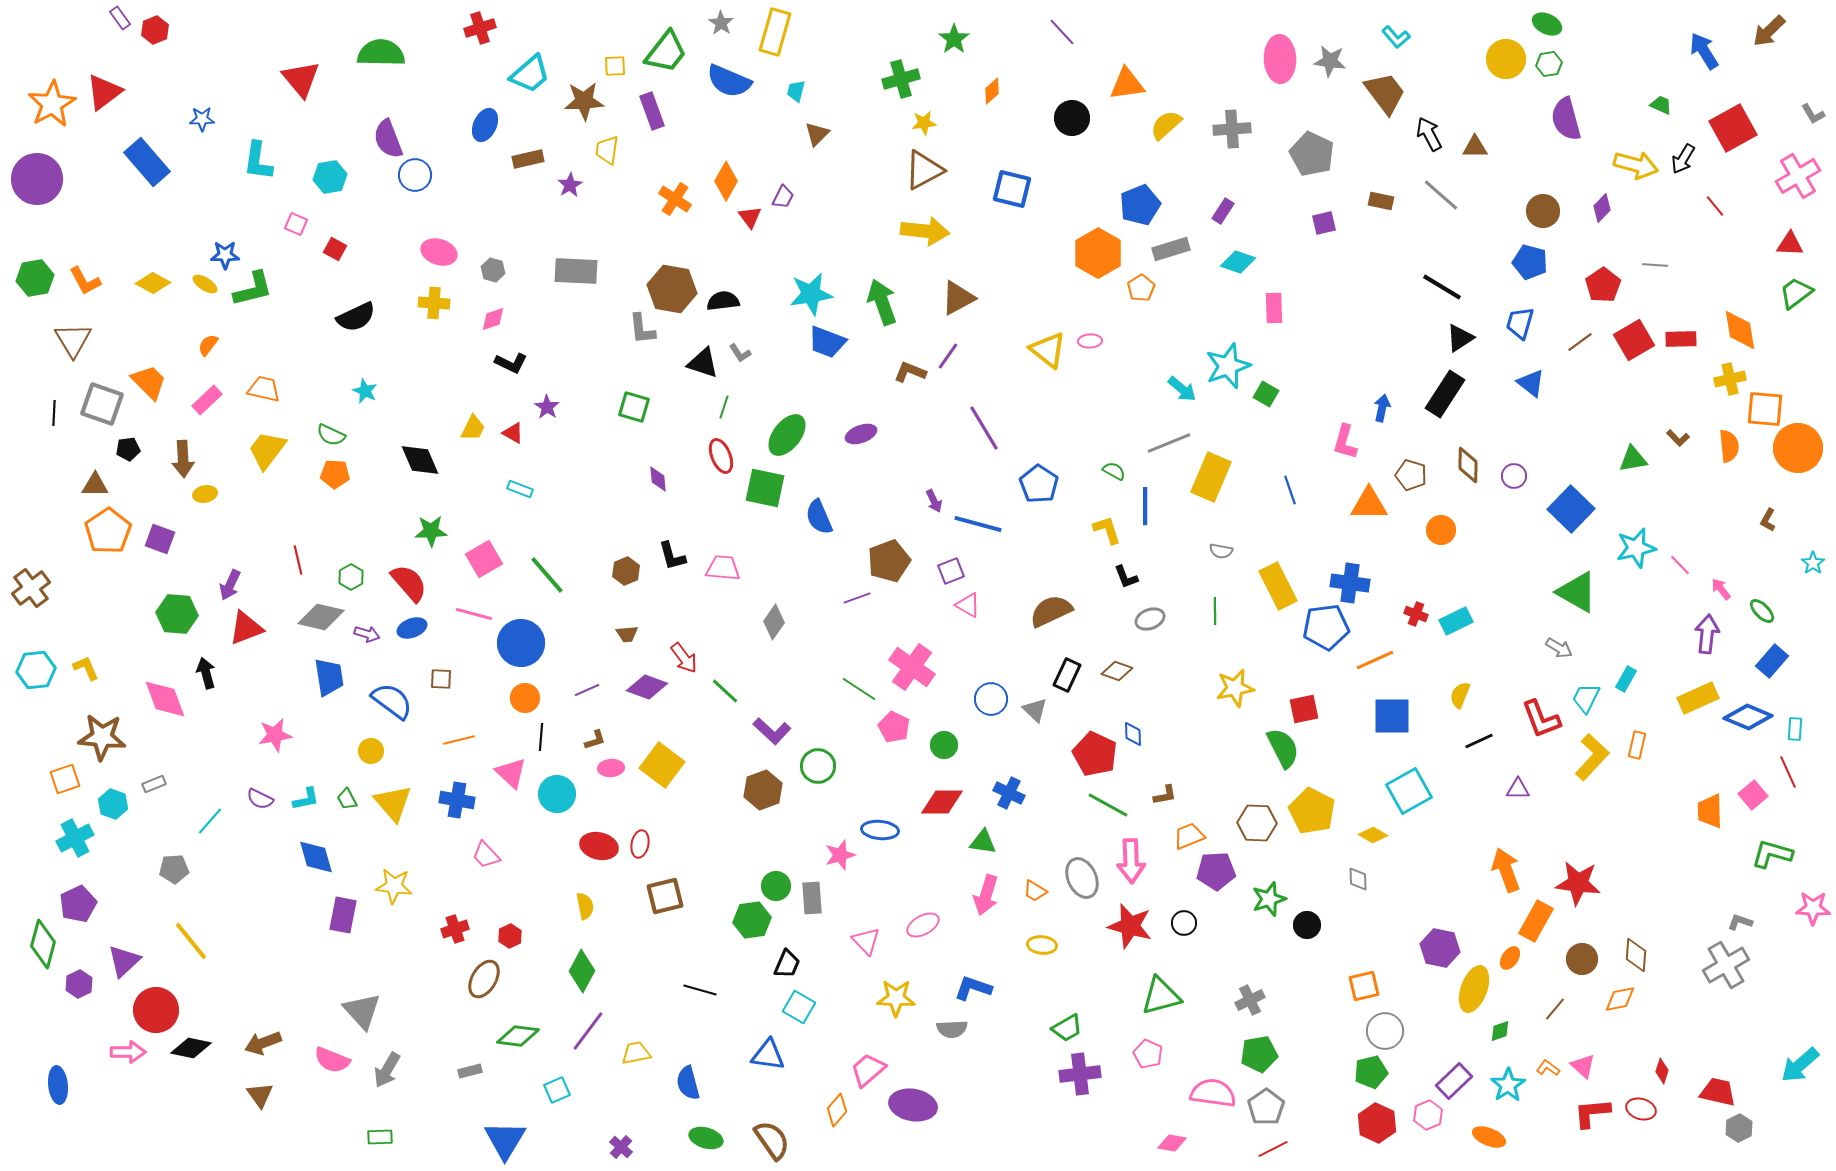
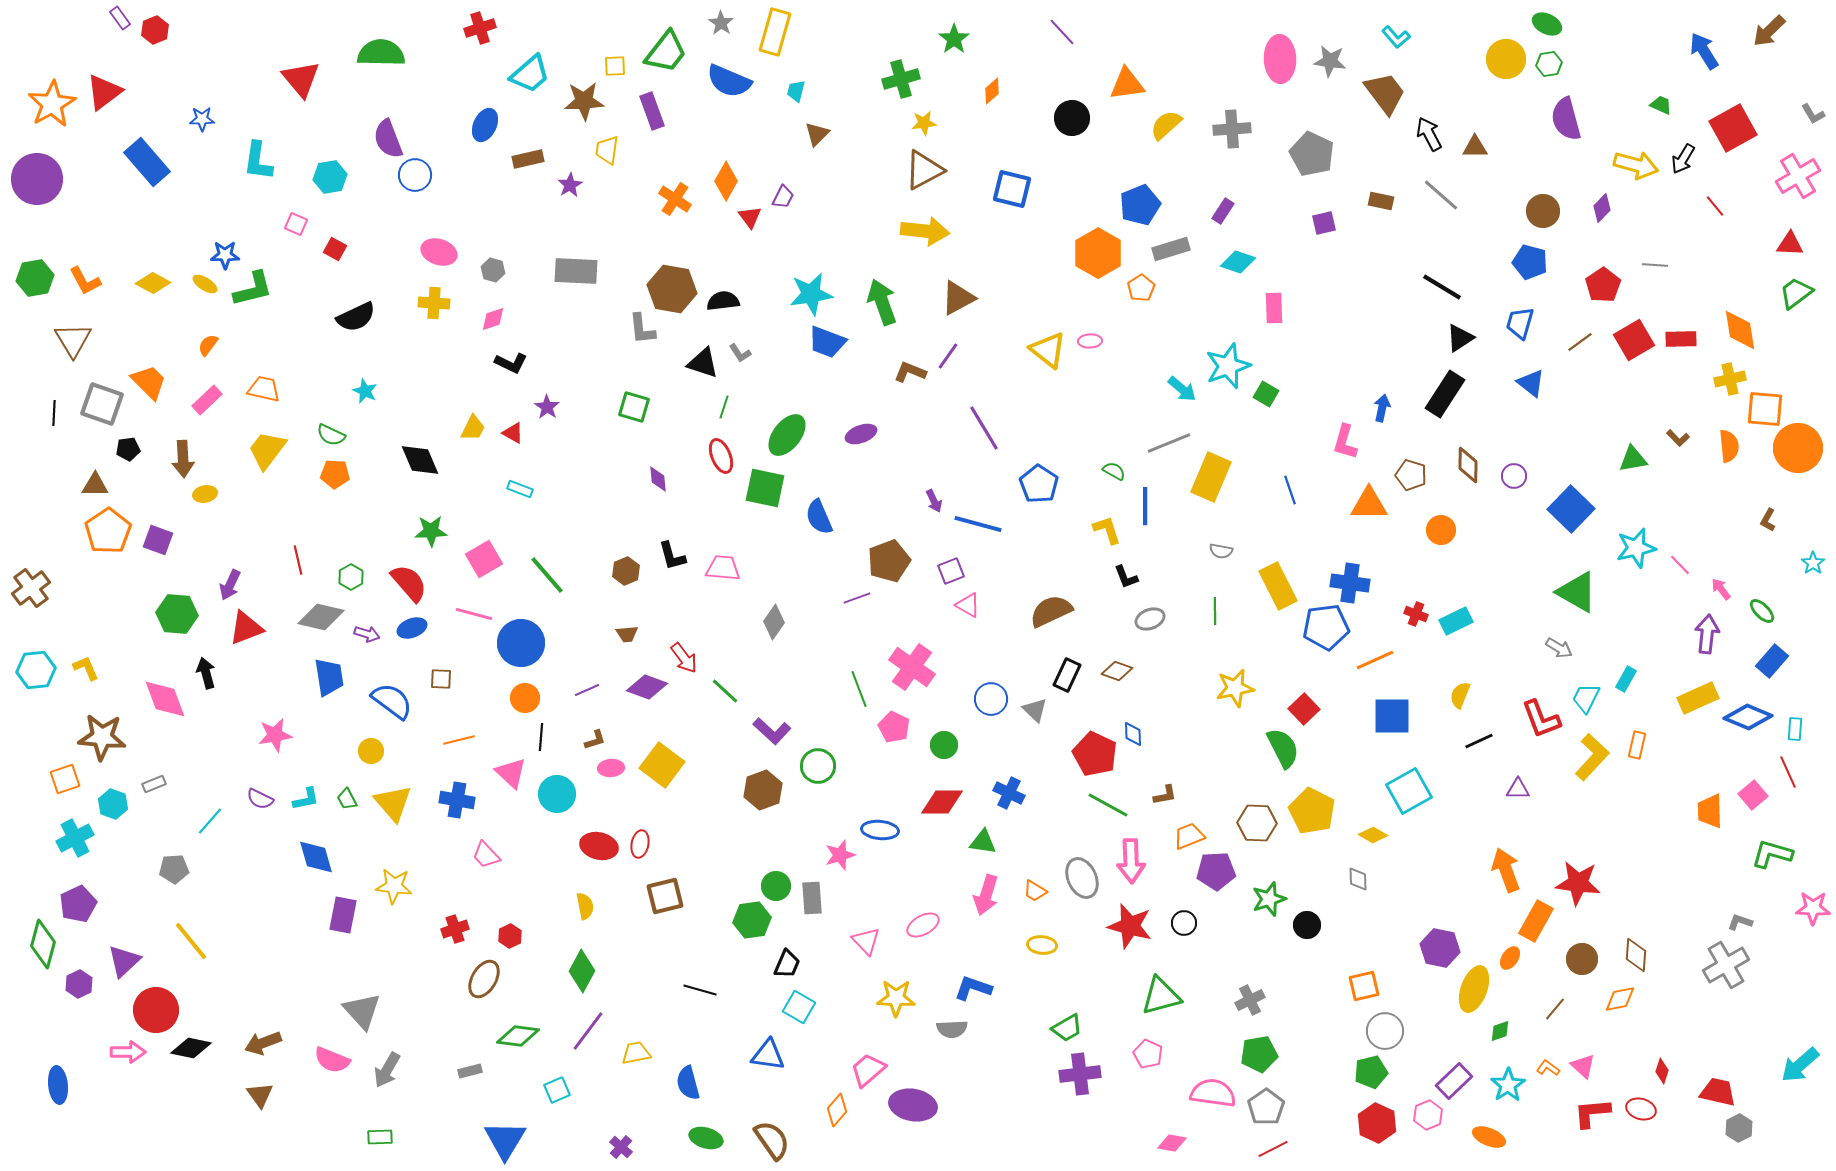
purple square at (160, 539): moved 2 px left, 1 px down
green line at (859, 689): rotated 36 degrees clockwise
red square at (1304, 709): rotated 32 degrees counterclockwise
